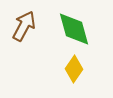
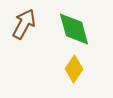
brown arrow: moved 2 px up
